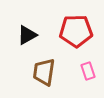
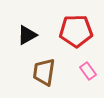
pink rectangle: rotated 18 degrees counterclockwise
